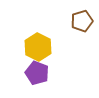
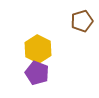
yellow hexagon: moved 2 px down
